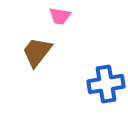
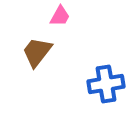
pink trapezoid: rotated 70 degrees counterclockwise
